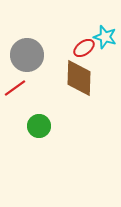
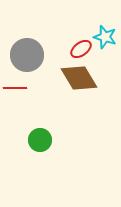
red ellipse: moved 3 px left, 1 px down
brown diamond: rotated 33 degrees counterclockwise
red line: rotated 35 degrees clockwise
green circle: moved 1 px right, 14 px down
